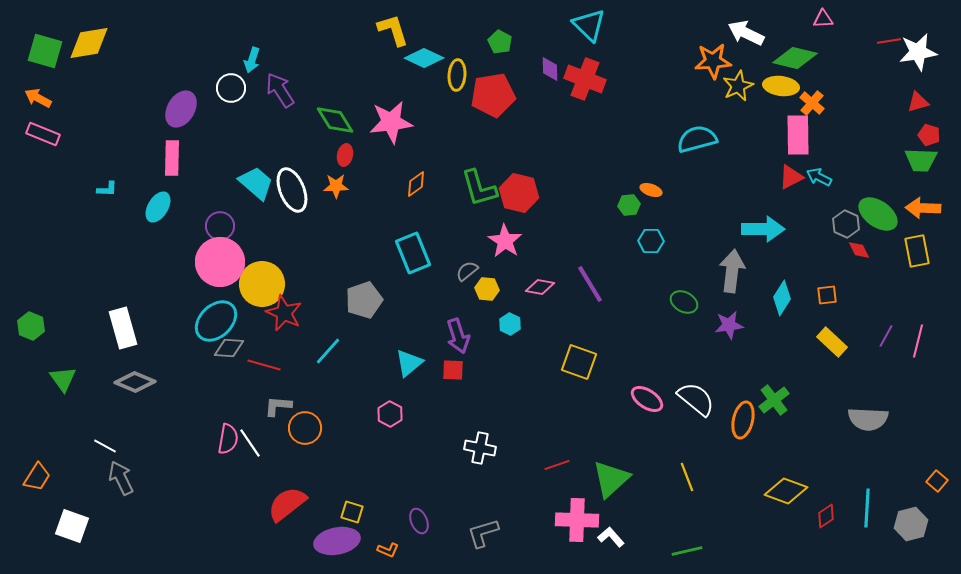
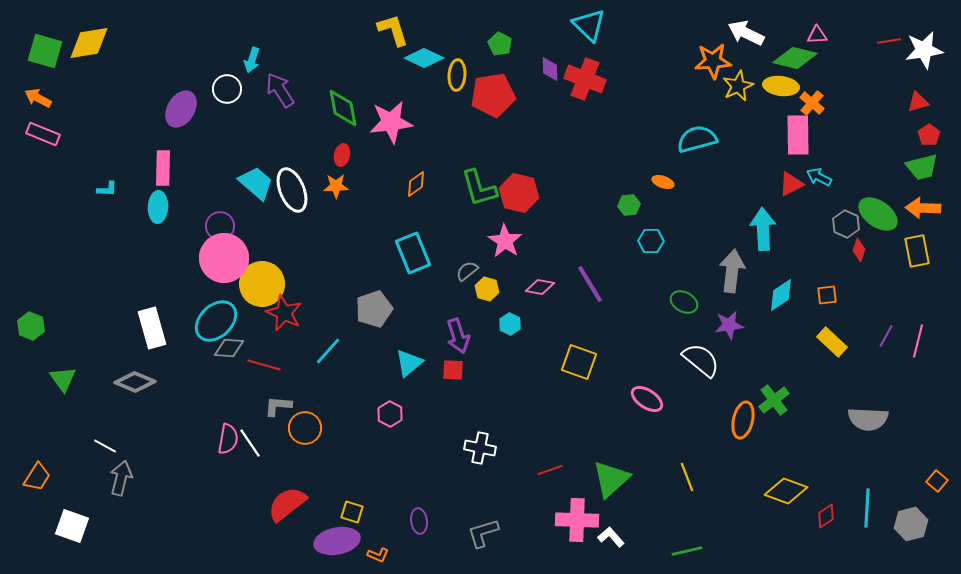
pink triangle at (823, 19): moved 6 px left, 16 px down
green pentagon at (500, 42): moved 2 px down
white star at (918, 52): moved 6 px right, 2 px up
white circle at (231, 88): moved 4 px left, 1 px down
green diamond at (335, 120): moved 8 px right, 12 px up; rotated 21 degrees clockwise
red pentagon at (929, 135): rotated 20 degrees clockwise
red ellipse at (345, 155): moved 3 px left
pink rectangle at (172, 158): moved 9 px left, 10 px down
green trapezoid at (921, 160): moved 1 px right, 7 px down; rotated 16 degrees counterclockwise
red triangle at (791, 177): moved 7 px down
orange ellipse at (651, 190): moved 12 px right, 8 px up
cyan ellipse at (158, 207): rotated 28 degrees counterclockwise
cyan arrow at (763, 229): rotated 93 degrees counterclockwise
red diamond at (859, 250): rotated 45 degrees clockwise
pink circle at (220, 262): moved 4 px right, 4 px up
yellow hexagon at (487, 289): rotated 10 degrees clockwise
cyan diamond at (782, 298): moved 1 px left, 3 px up; rotated 24 degrees clockwise
gray pentagon at (364, 300): moved 10 px right, 9 px down
white rectangle at (123, 328): moved 29 px right
white semicircle at (696, 399): moved 5 px right, 39 px up
red line at (557, 465): moved 7 px left, 5 px down
gray arrow at (121, 478): rotated 40 degrees clockwise
purple ellipse at (419, 521): rotated 15 degrees clockwise
orange L-shape at (388, 550): moved 10 px left, 5 px down
